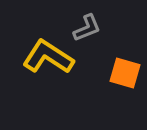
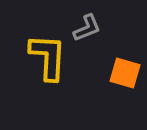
yellow L-shape: rotated 60 degrees clockwise
